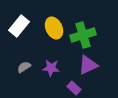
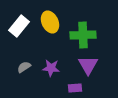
yellow ellipse: moved 4 px left, 6 px up
green cross: rotated 15 degrees clockwise
purple triangle: rotated 35 degrees counterclockwise
purple rectangle: moved 1 px right; rotated 48 degrees counterclockwise
